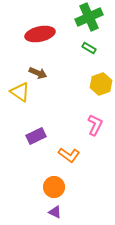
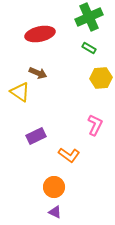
yellow hexagon: moved 6 px up; rotated 15 degrees clockwise
